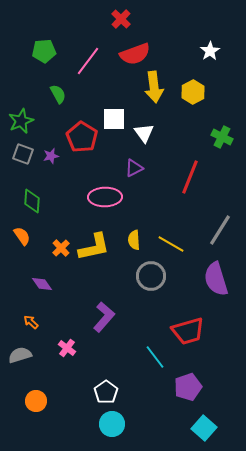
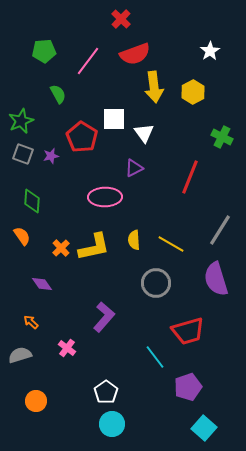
gray circle: moved 5 px right, 7 px down
